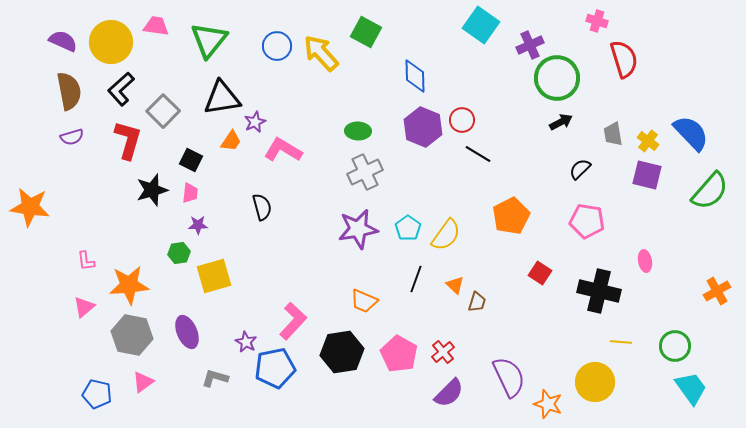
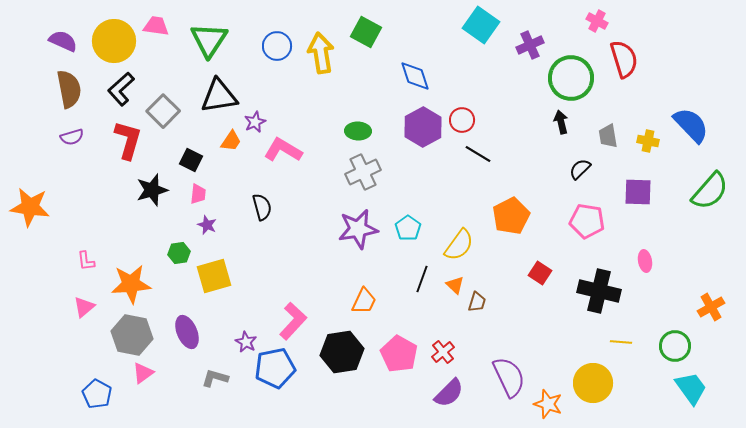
pink cross at (597, 21): rotated 10 degrees clockwise
green triangle at (209, 40): rotated 6 degrees counterclockwise
yellow circle at (111, 42): moved 3 px right, 1 px up
yellow arrow at (321, 53): rotated 33 degrees clockwise
blue diamond at (415, 76): rotated 16 degrees counterclockwise
green circle at (557, 78): moved 14 px right
brown semicircle at (69, 91): moved 2 px up
black triangle at (222, 98): moved 3 px left, 2 px up
black arrow at (561, 122): rotated 75 degrees counterclockwise
purple hexagon at (423, 127): rotated 9 degrees clockwise
blue semicircle at (691, 133): moved 8 px up
gray trapezoid at (613, 134): moved 5 px left, 2 px down
yellow cross at (648, 141): rotated 25 degrees counterclockwise
gray cross at (365, 172): moved 2 px left
purple square at (647, 175): moved 9 px left, 17 px down; rotated 12 degrees counterclockwise
pink trapezoid at (190, 193): moved 8 px right, 1 px down
purple star at (198, 225): moved 9 px right; rotated 24 degrees clockwise
yellow semicircle at (446, 235): moved 13 px right, 10 px down
black line at (416, 279): moved 6 px right
orange star at (129, 285): moved 2 px right, 1 px up
orange cross at (717, 291): moved 6 px left, 16 px down
orange trapezoid at (364, 301): rotated 88 degrees counterclockwise
pink triangle at (143, 382): moved 9 px up
yellow circle at (595, 382): moved 2 px left, 1 px down
blue pentagon at (97, 394): rotated 16 degrees clockwise
